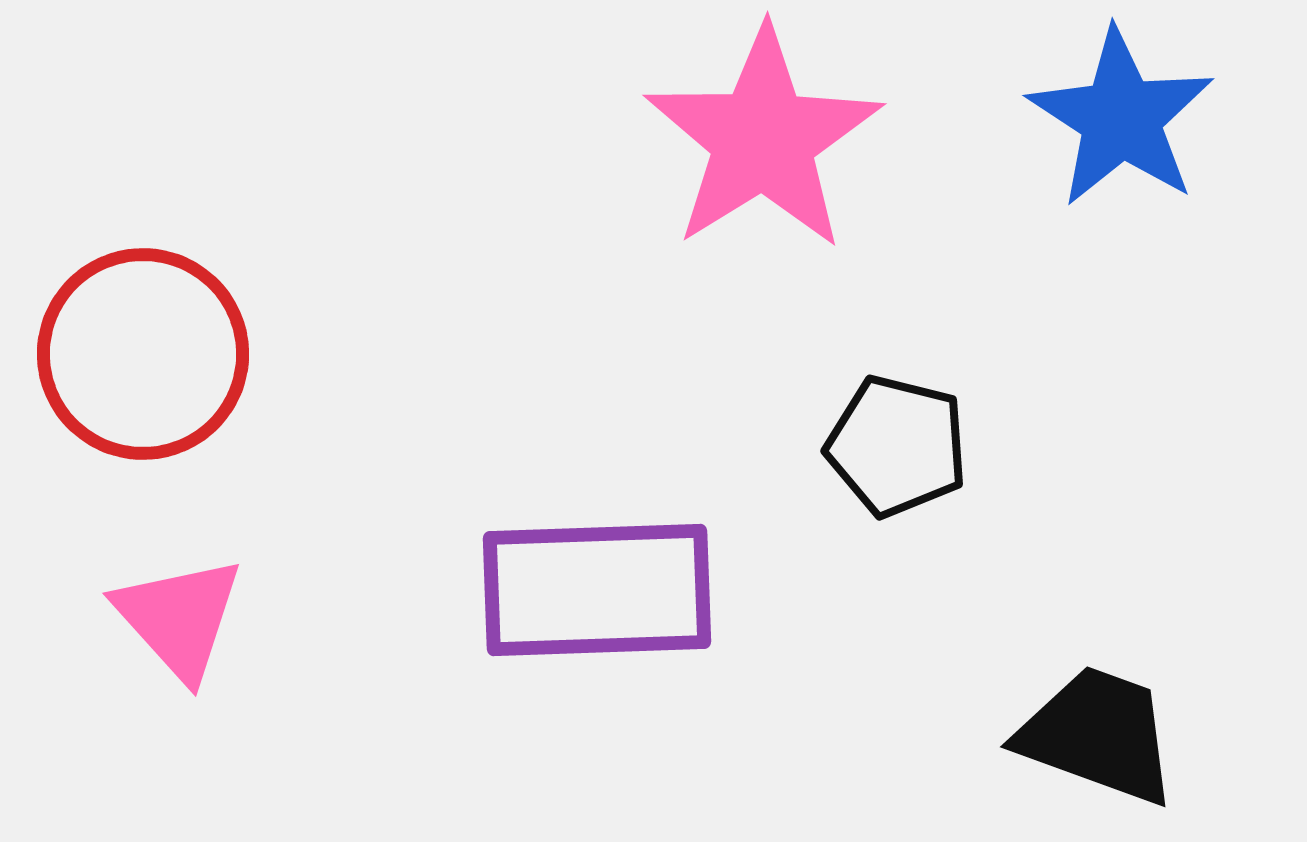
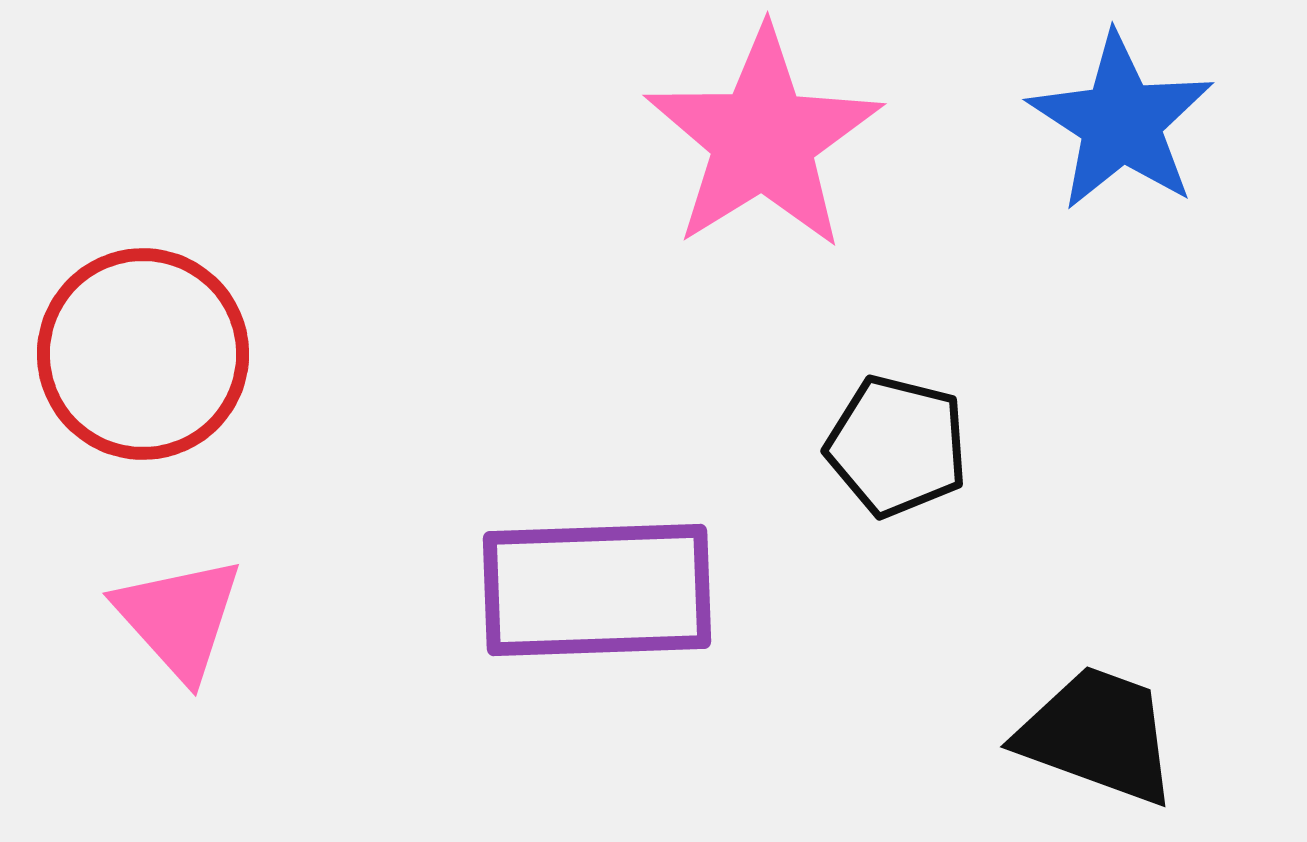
blue star: moved 4 px down
